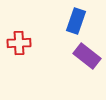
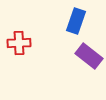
purple rectangle: moved 2 px right
